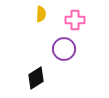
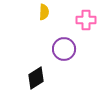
yellow semicircle: moved 3 px right, 2 px up
pink cross: moved 11 px right
